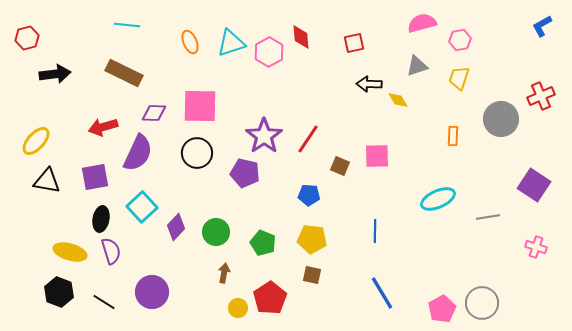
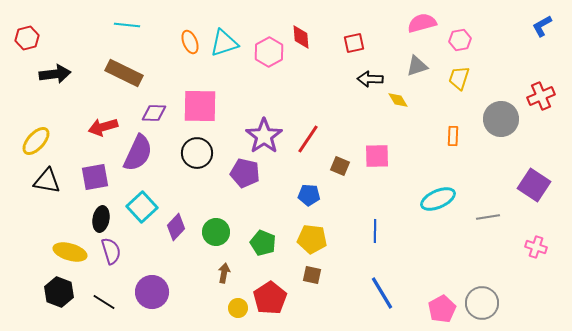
cyan triangle at (231, 43): moved 7 px left
black arrow at (369, 84): moved 1 px right, 5 px up
